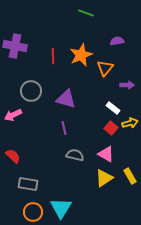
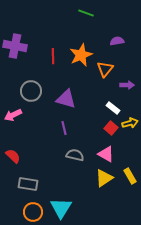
orange triangle: moved 1 px down
